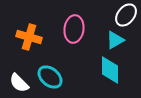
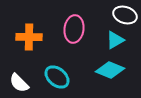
white ellipse: moved 1 px left; rotated 70 degrees clockwise
orange cross: rotated 15 degrees counterclockwise
cyan diamond: rotated 68 degrees counterclockwise
cyan ellipse: moved 7 px right
